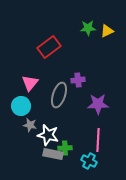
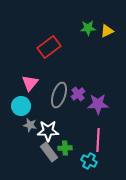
purple cross: moved 14 px down; rotated 32 degrees counterclockwise
white star: moved 4 px up; rotated 15 degrees counterclockwise
gray rectangle: moved 4 px left, 2 px up; rotated 42 degrees clockwise
